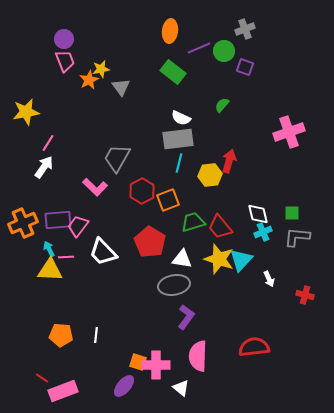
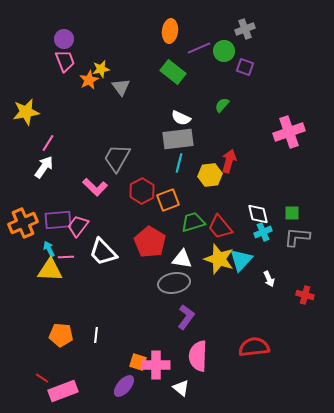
gray ellipse at (174, 285): moved 2 px up
